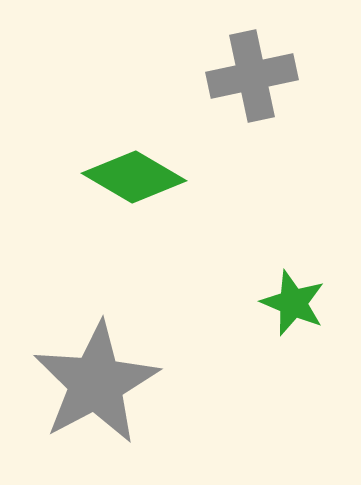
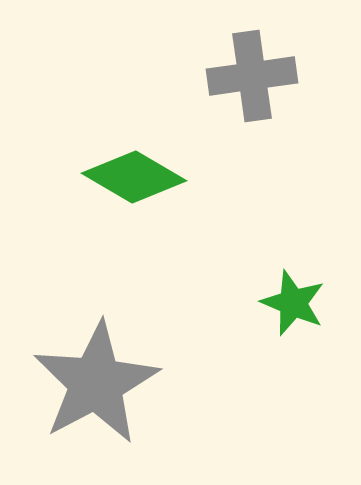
gray cross: rotated 4 degrees clockwise
